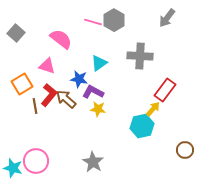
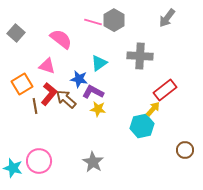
red rectangle: rotated 15 degrees clockwise
red L-shape: moved 1 px up
pink circle: moved 3 px right
